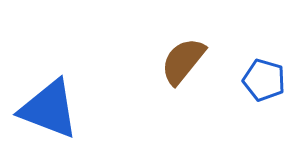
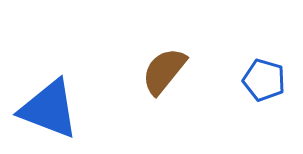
brown semicircle: moved 19 px left, 10 px down
